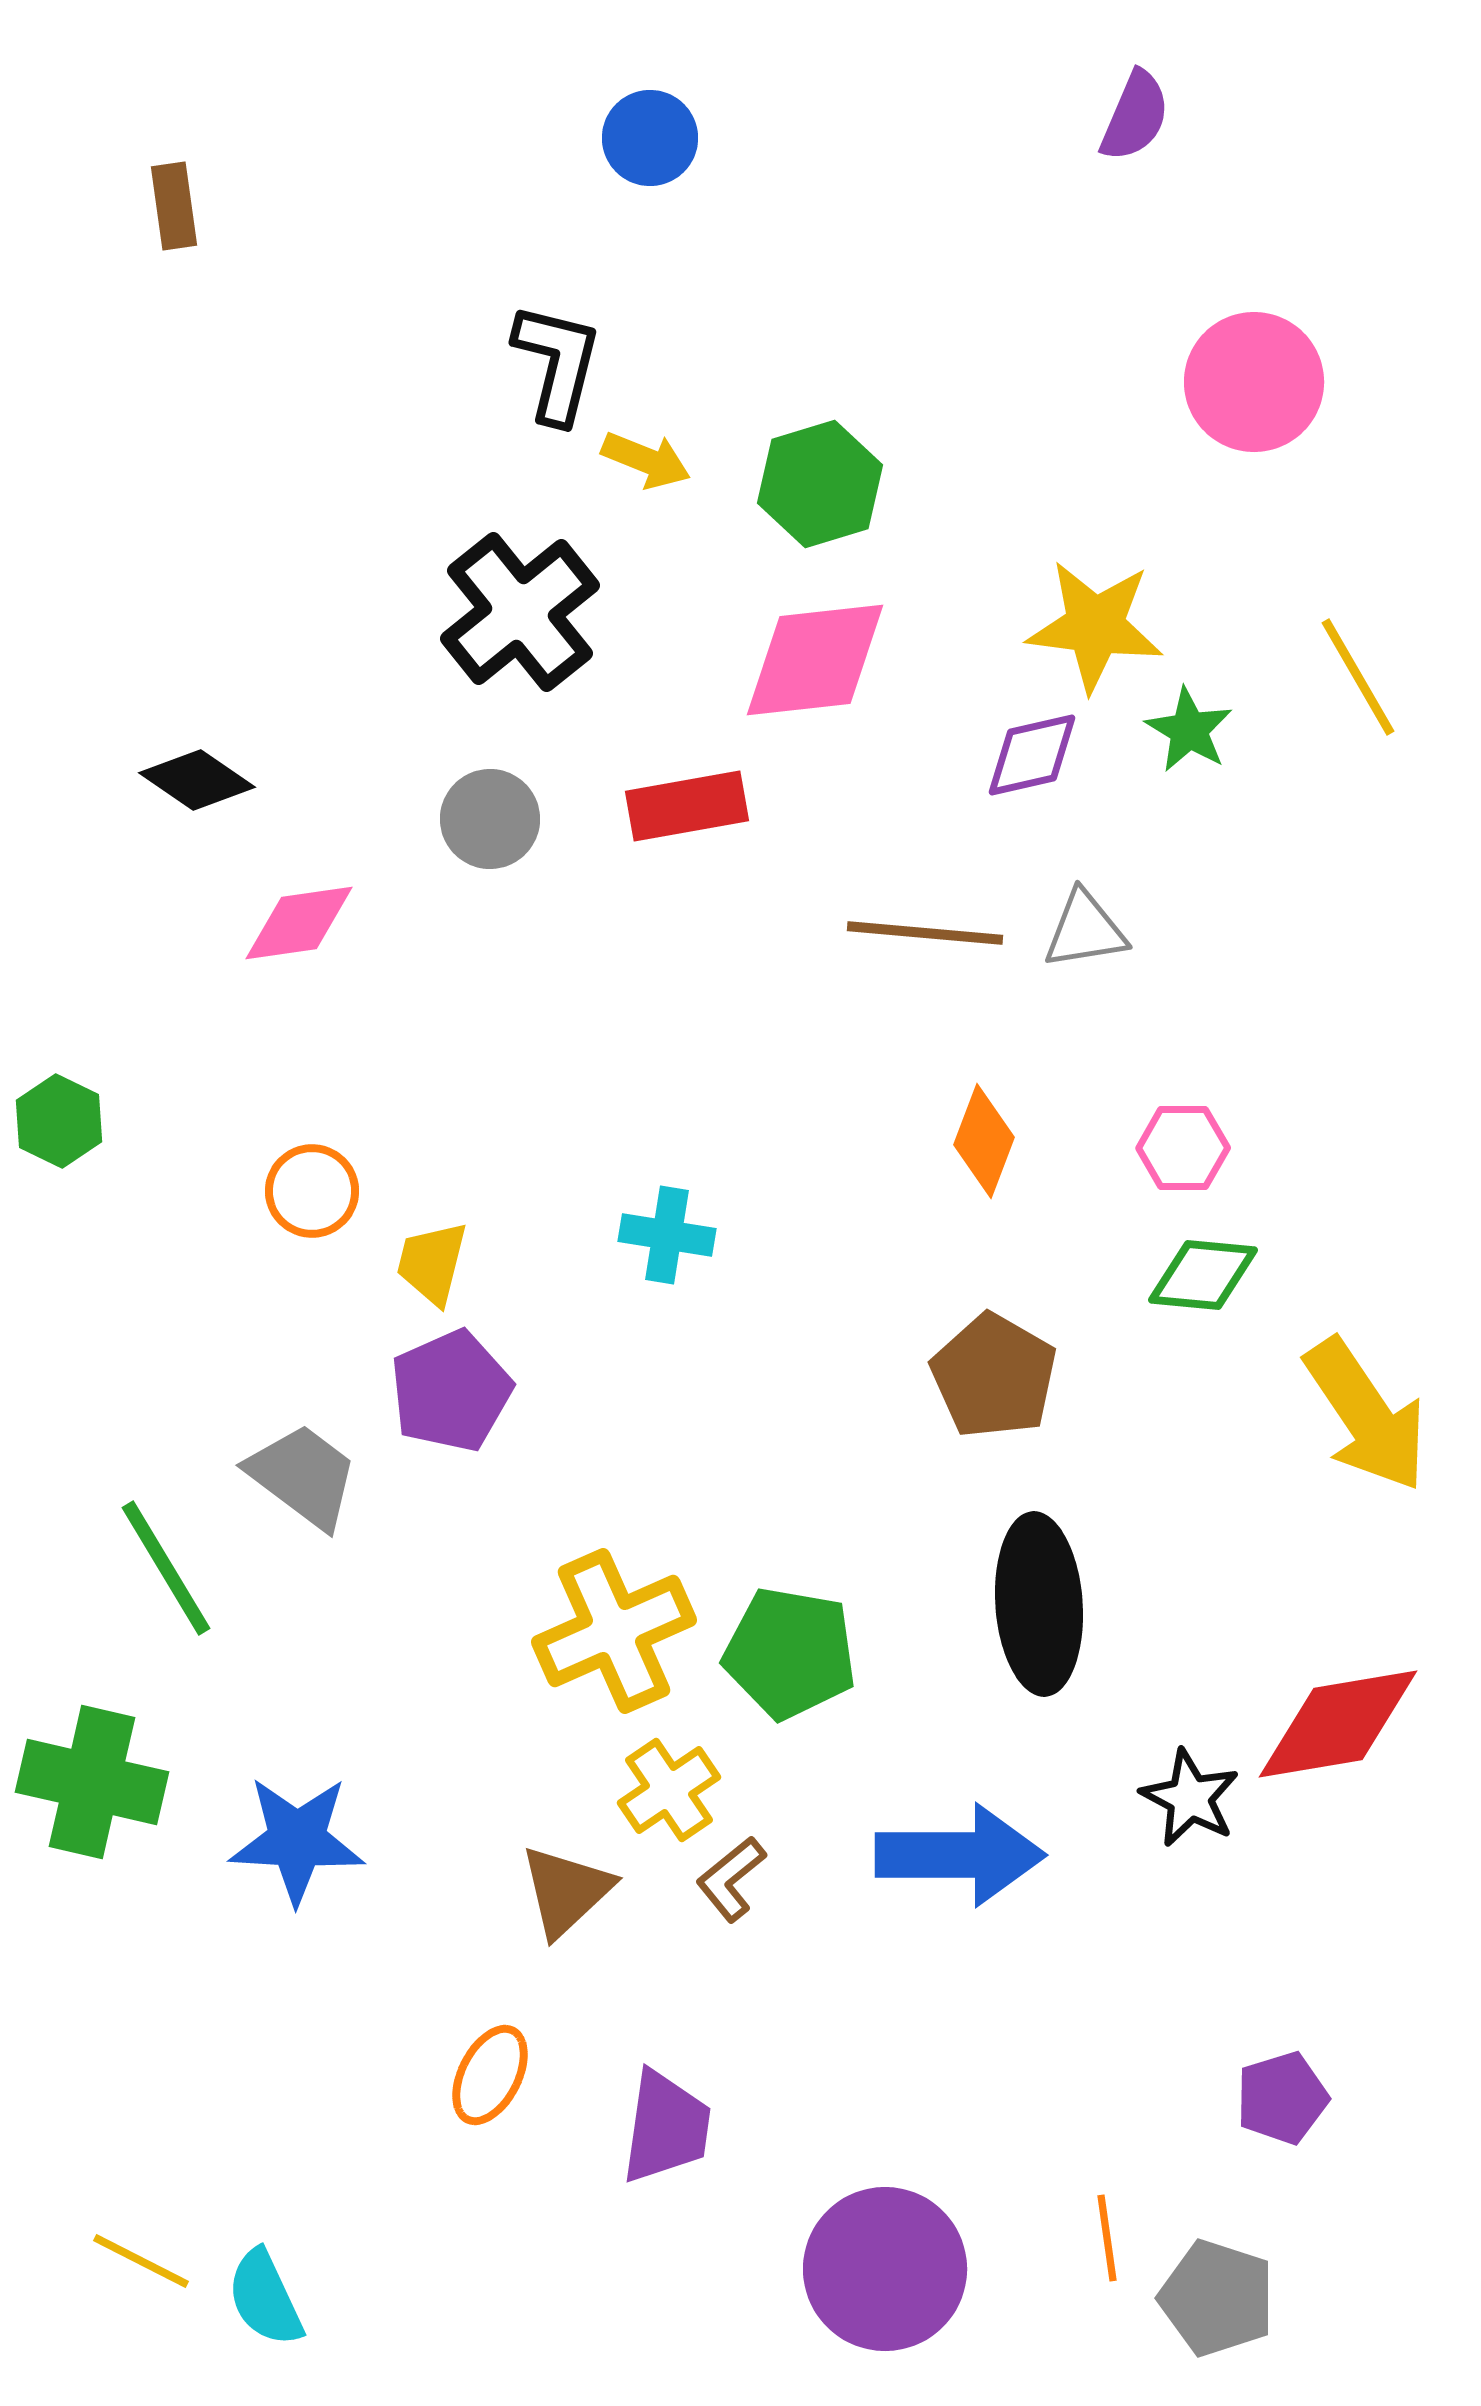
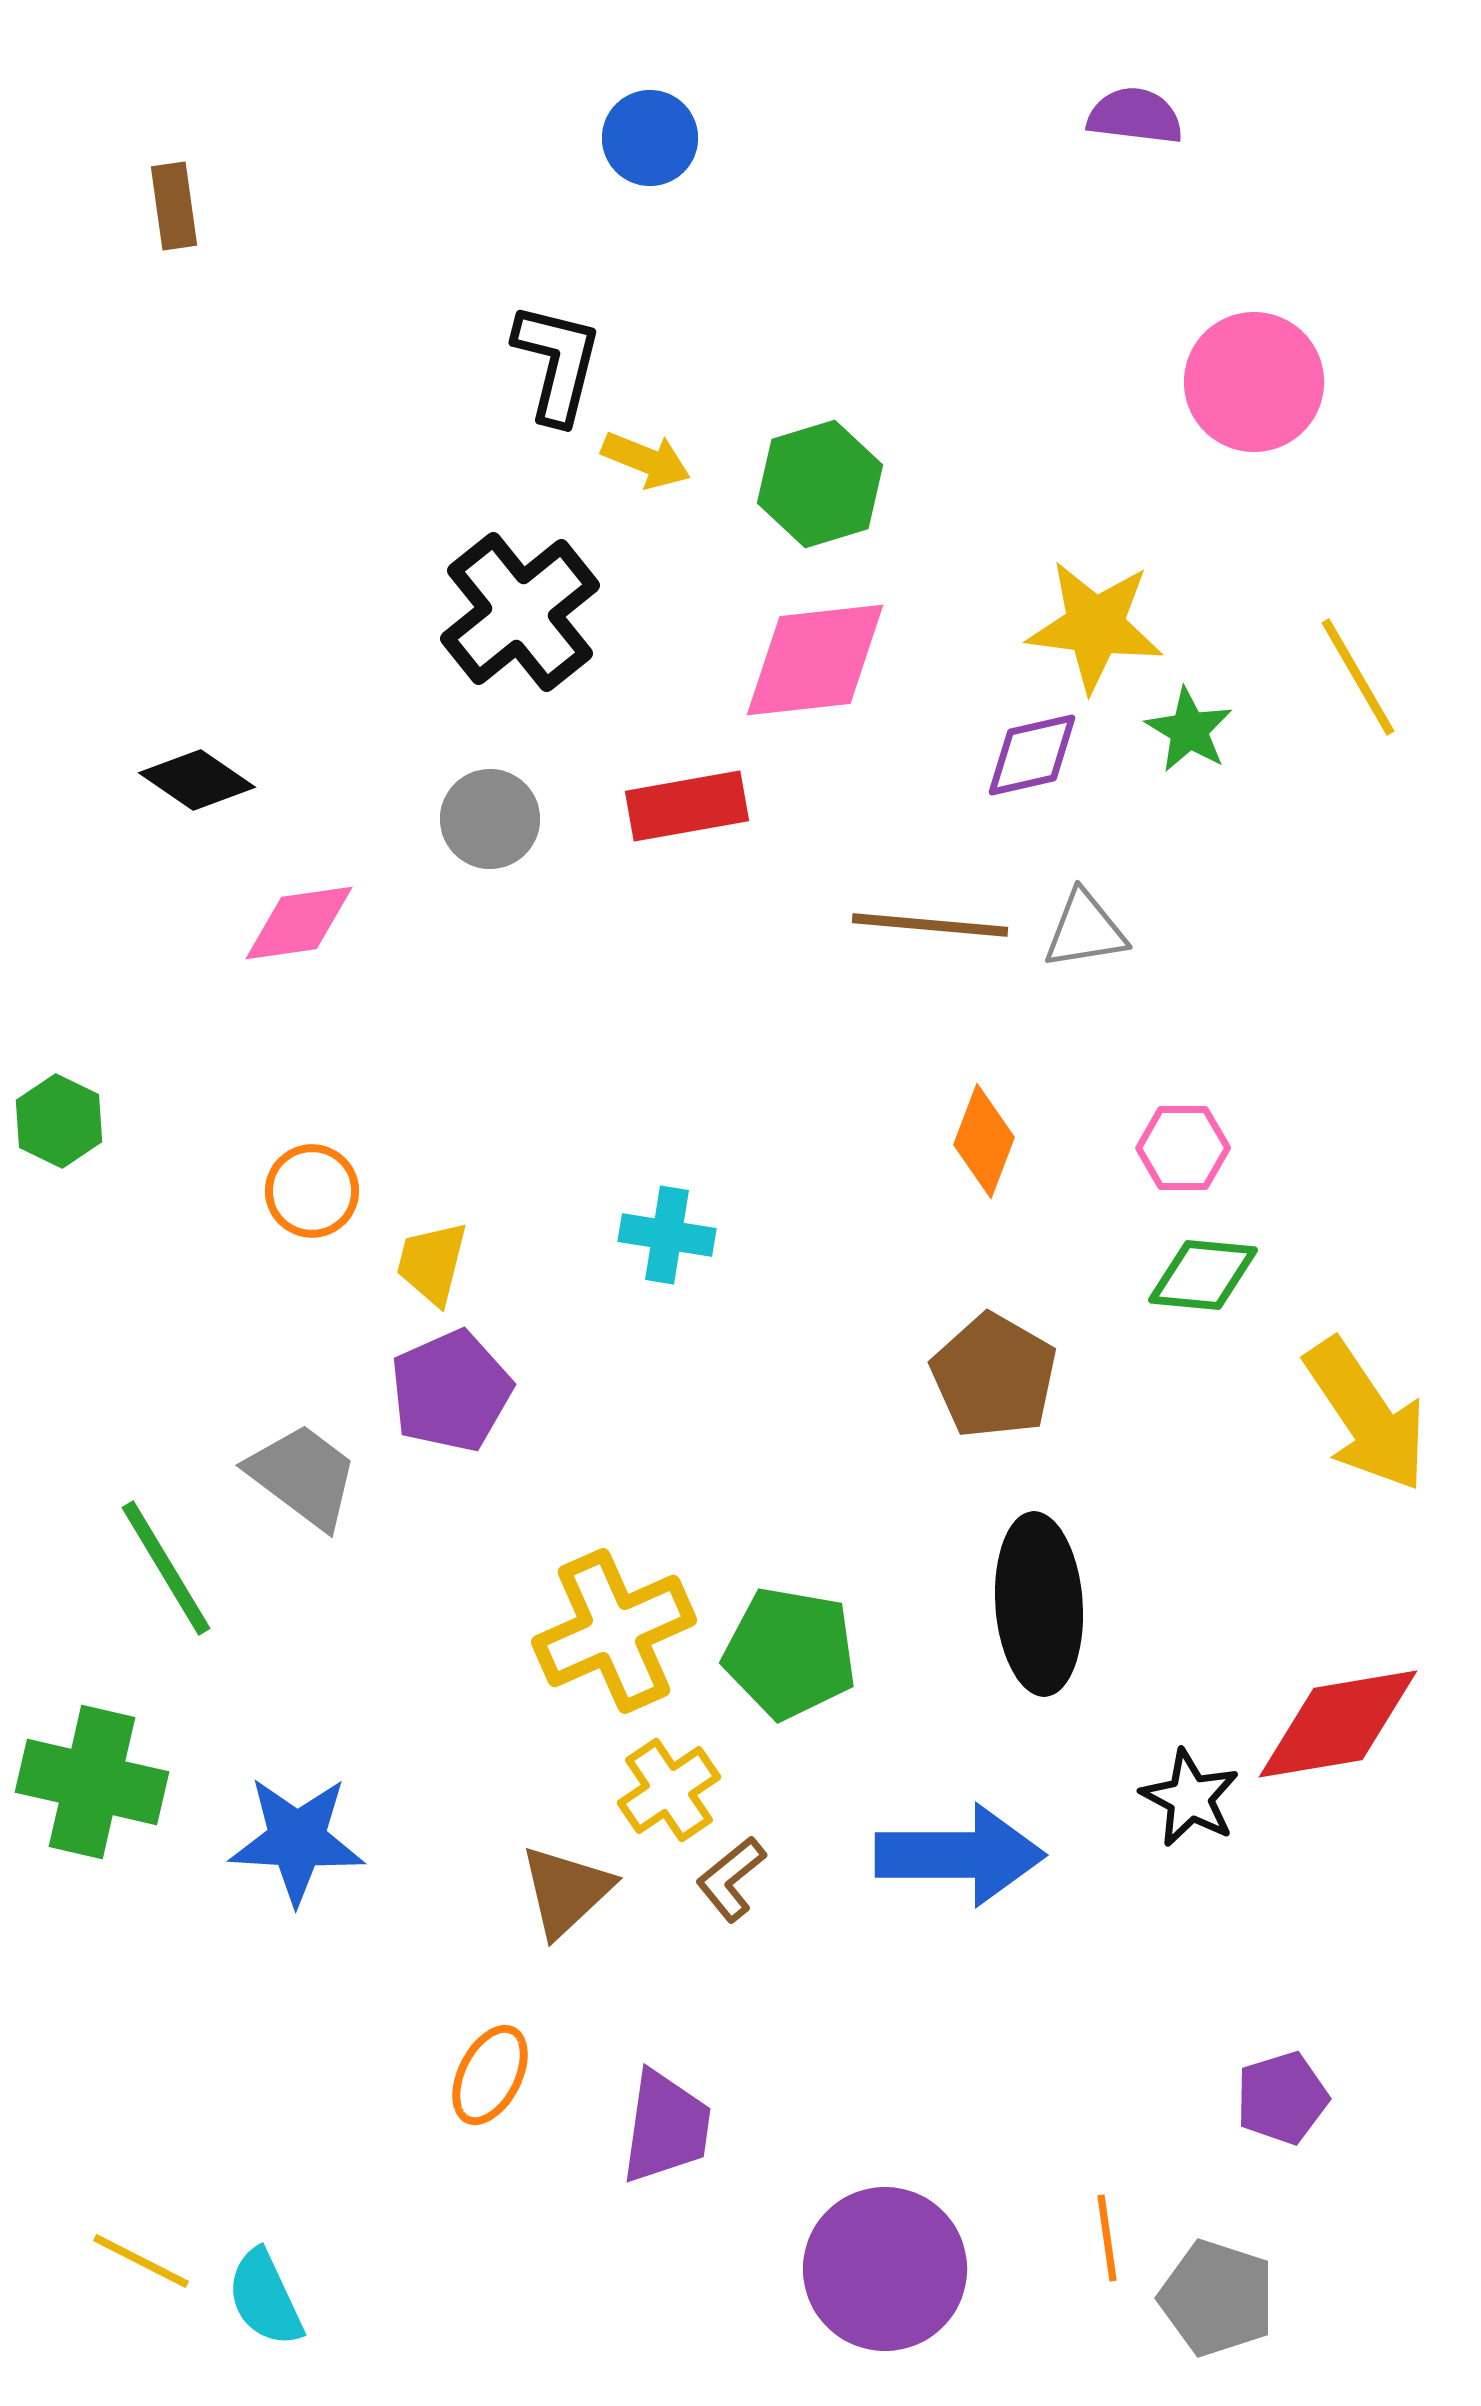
purple semicircle at (1135, 116): rotated 106 degrees counterclockwise
brown line at (925, 933): moved 5 px right, 8 px up
